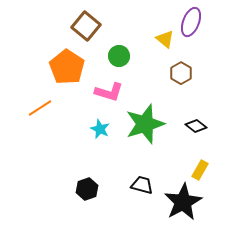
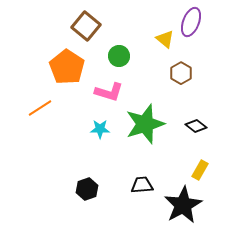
cyan star: rotated 24 degrees counterclockwise
black trapezoid: rotated 20 degrees counterclockwise
black star: moved 3 px down
